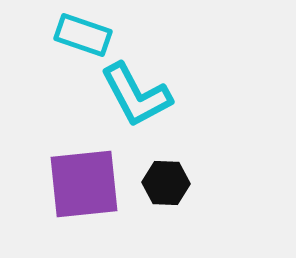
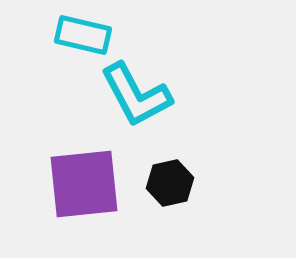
cyan rectangle: rotated 6 degrees counterclockwise
black hexagon: moved 4 px right; rotated 15 degrees counterclockwise
